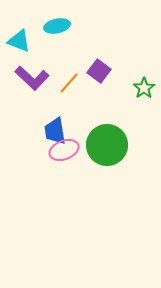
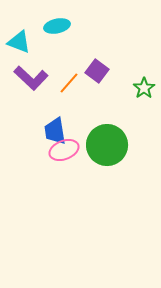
cyan triangle: moved 1 px down
purple square: moved 2 px left
purple L-shape: moved 1 px left
